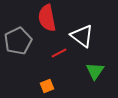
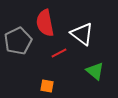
red semicircle: moved 2 px left, 5 px down
white triangle: moved 2 px up
green triangle: rotated 24 degrees counterclockwise
orange square: rotated 32 degrees clockwise
